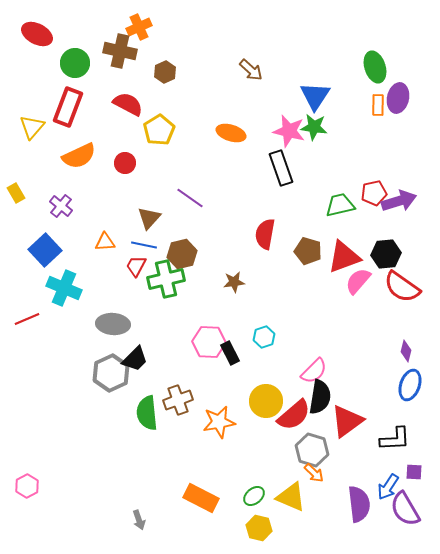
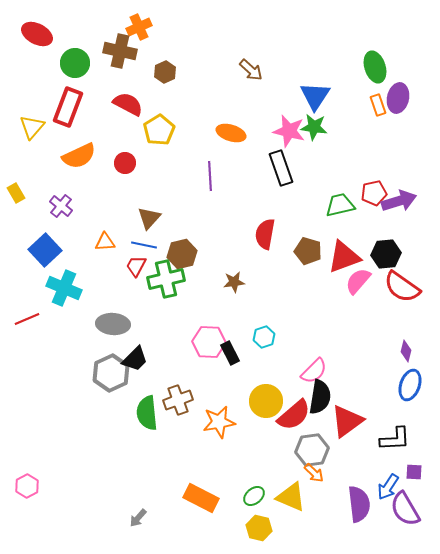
orange rectangle at (378, 105): rotated 20 degrees counterclockwise
purple line at (190, 198): moved 20 px right, 22 px up; rotated 52 degrees clockwise
gray hexagon at (312, 450): rotated 24 degrees counterclockwise
gray arrow at (139, 520): moved 1 px left, 2 px up; rotated 60 degrees clockwise
